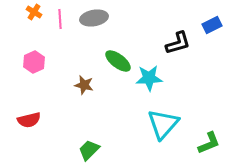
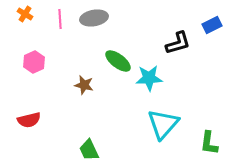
orange cross: moved 9 px left, 2 px down
green L-shape: rotated 120 degrees clockwise
green trapezoid: rotated 70 degrees counterclockwise
